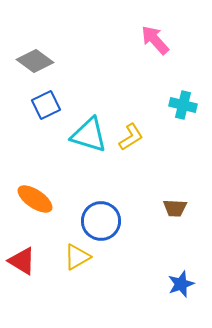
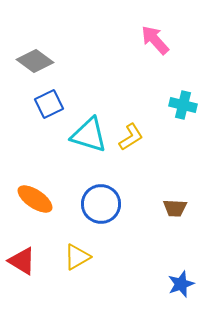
blue square: moved 3 px right, 1 px up
blue circle: moved 17 px up
